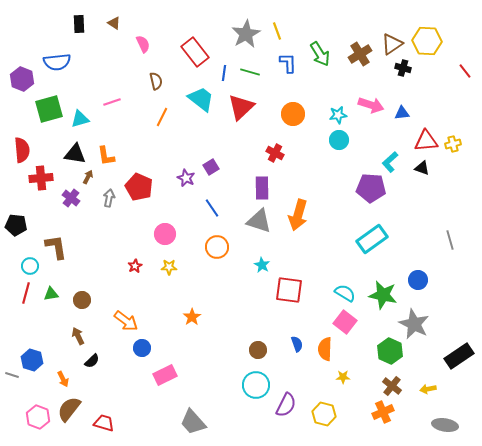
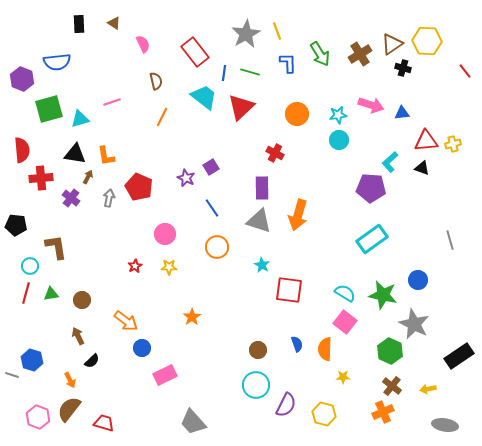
cyan trapezoid at (201, 99): moved 3 px right, 2 px up
orange circle at (293, 114): moved 4 px right
orange arrow at (63, 379): moved 7 px right, 1 px down
